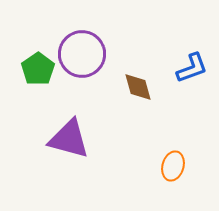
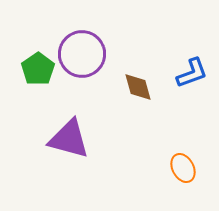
blue L-shape: moved 5 px down
orange ellipse: moved 10 px right, 2 px down; rotated 44 degrees counterclockwise
